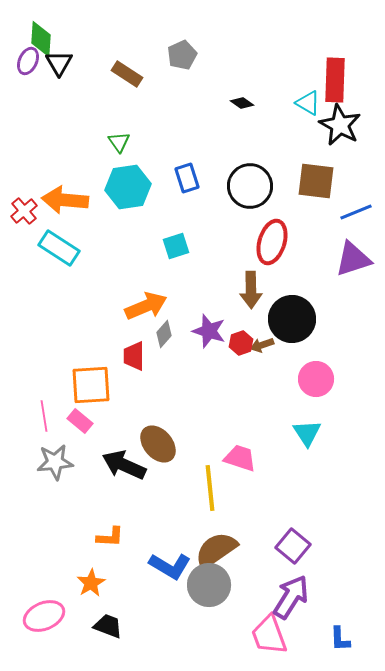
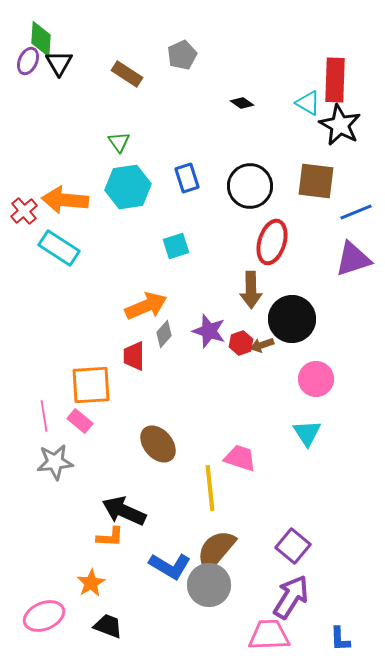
black arrow at (124, 465): moved 46 px down
brown semicircle at (216, 550): rotated 15 degrees counterclockwise
pink trapezoid at (269, 635): rotated 108 degrees clockwise
